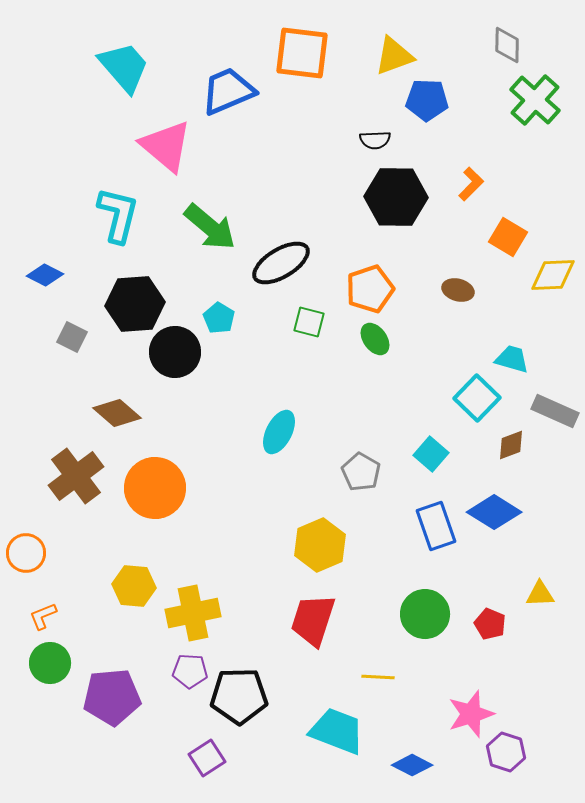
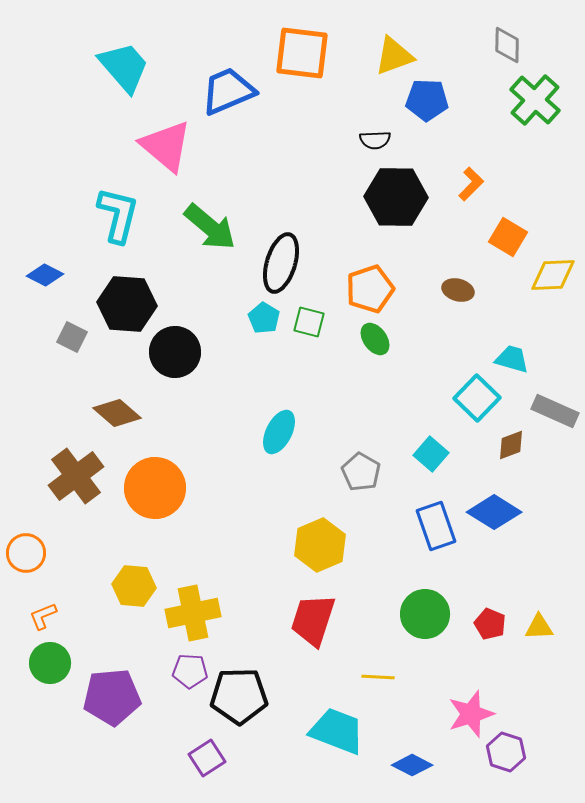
black ellipse at (281, 263): rotated 42 degrees counterclockwise
black hexagon at (135, 304): moved 8 px left; rotated 8 degrees clockwise
cyan pentagon at (219, 318): moved 45 px right
yellow triangle at (540, 594): moved 1 px left, 33 px down
